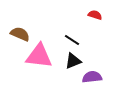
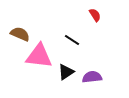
red semicircle: rotated 40 degrees clockwise
black triangle: moved 7 px left, 11 px down; rotated 12 degrees counterclockwise
